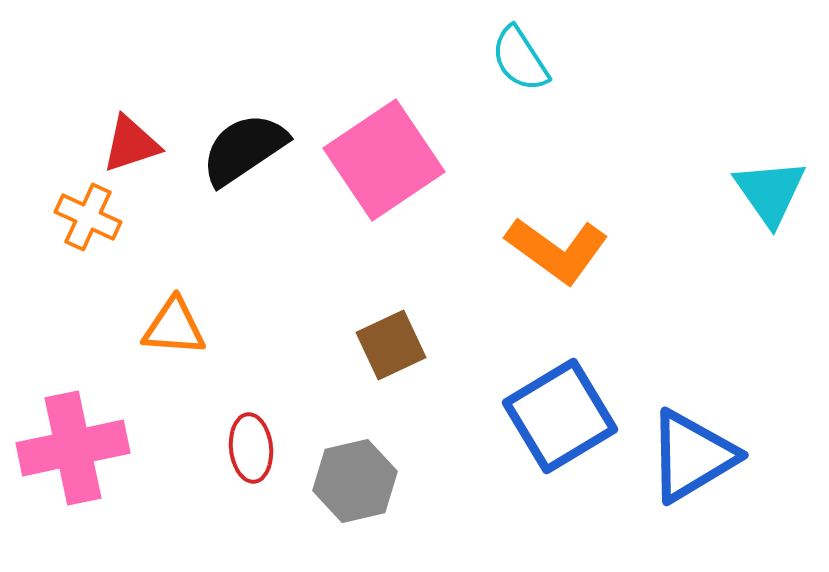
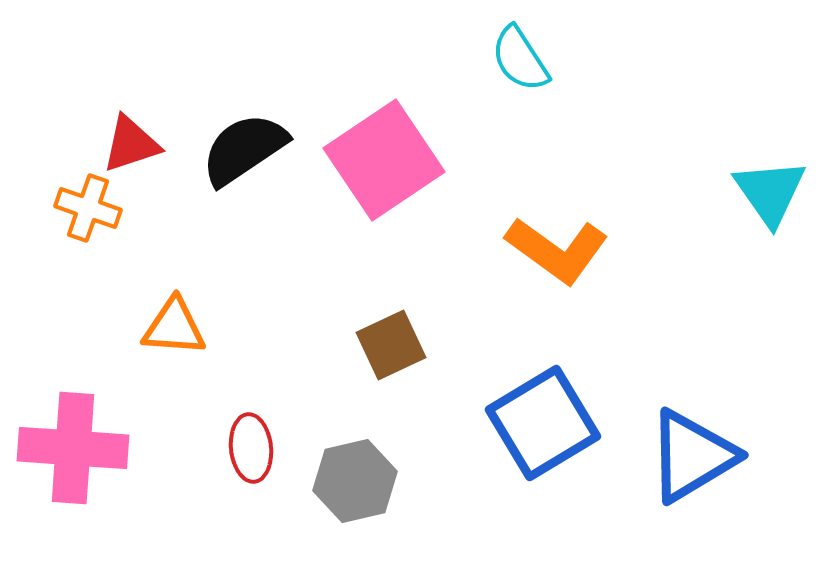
orange cross: moved 9 px up; rotated 6 degrees counterclockwise
blue square: moved 17 px left, 7 px down
pink cross: rotated 16 degrees clockwise
